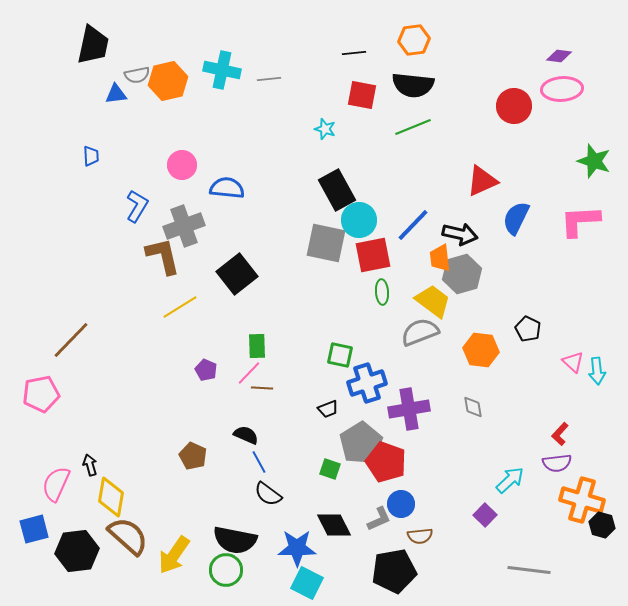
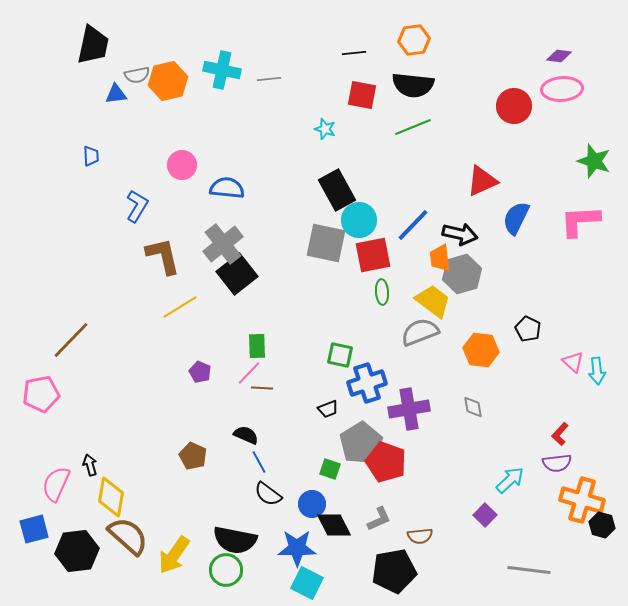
gray cross at (184, 226): moved 39 px right, 18 px down; rotated 18 degrees counterclockwise
purple pentagon at (206, 370): moved 6 px left, 2 px down
blue circle at (401, 504): moved 89 px left
